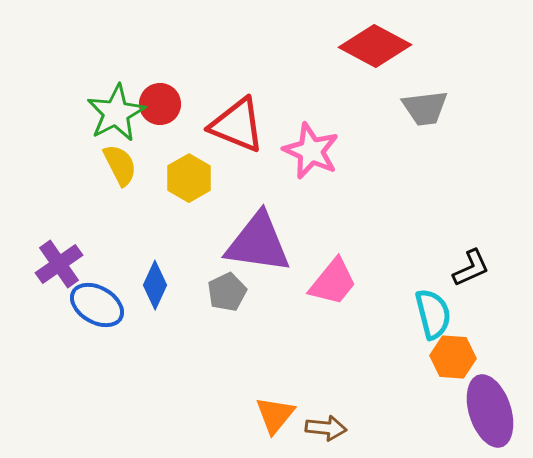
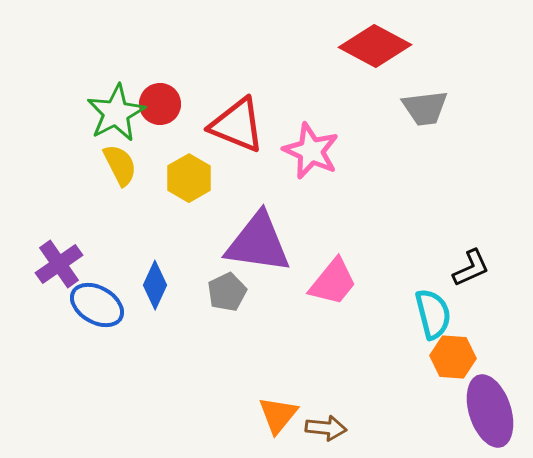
orange triangle: moved 3 px right
